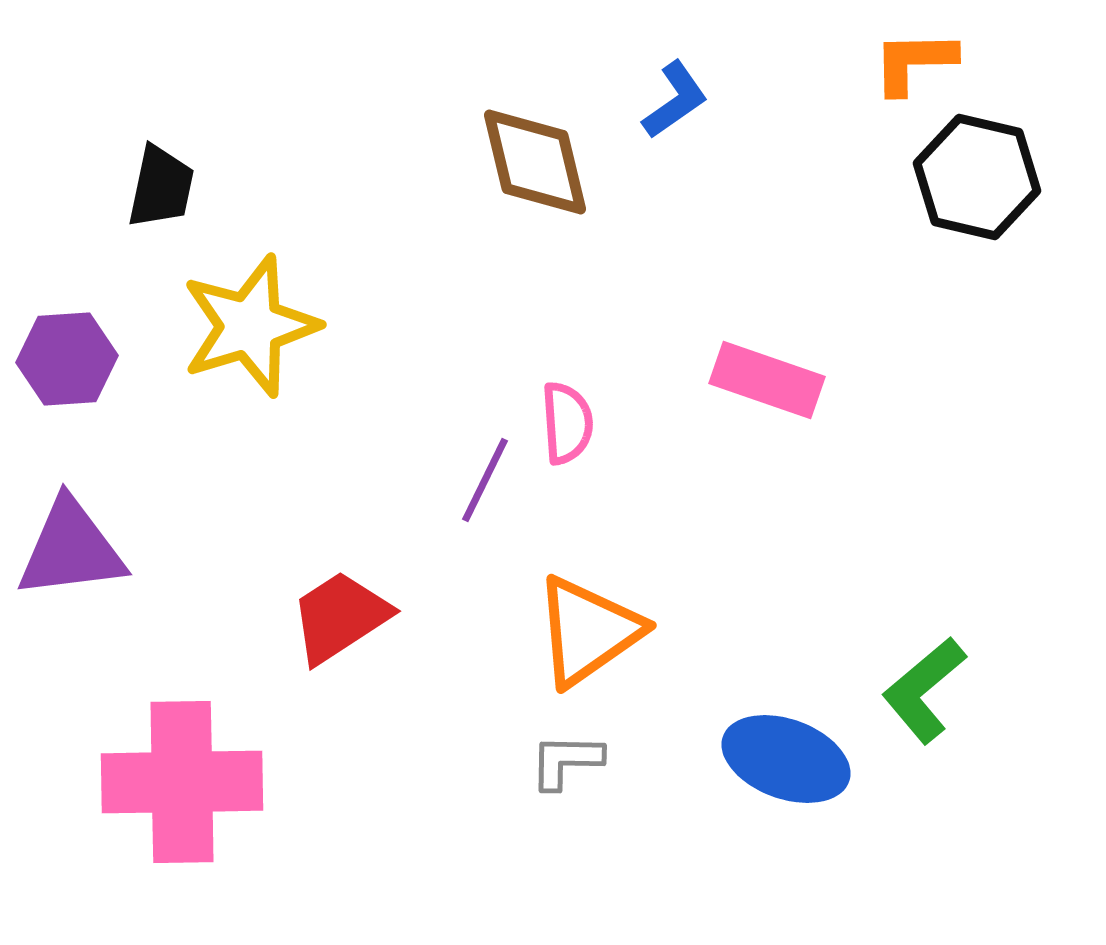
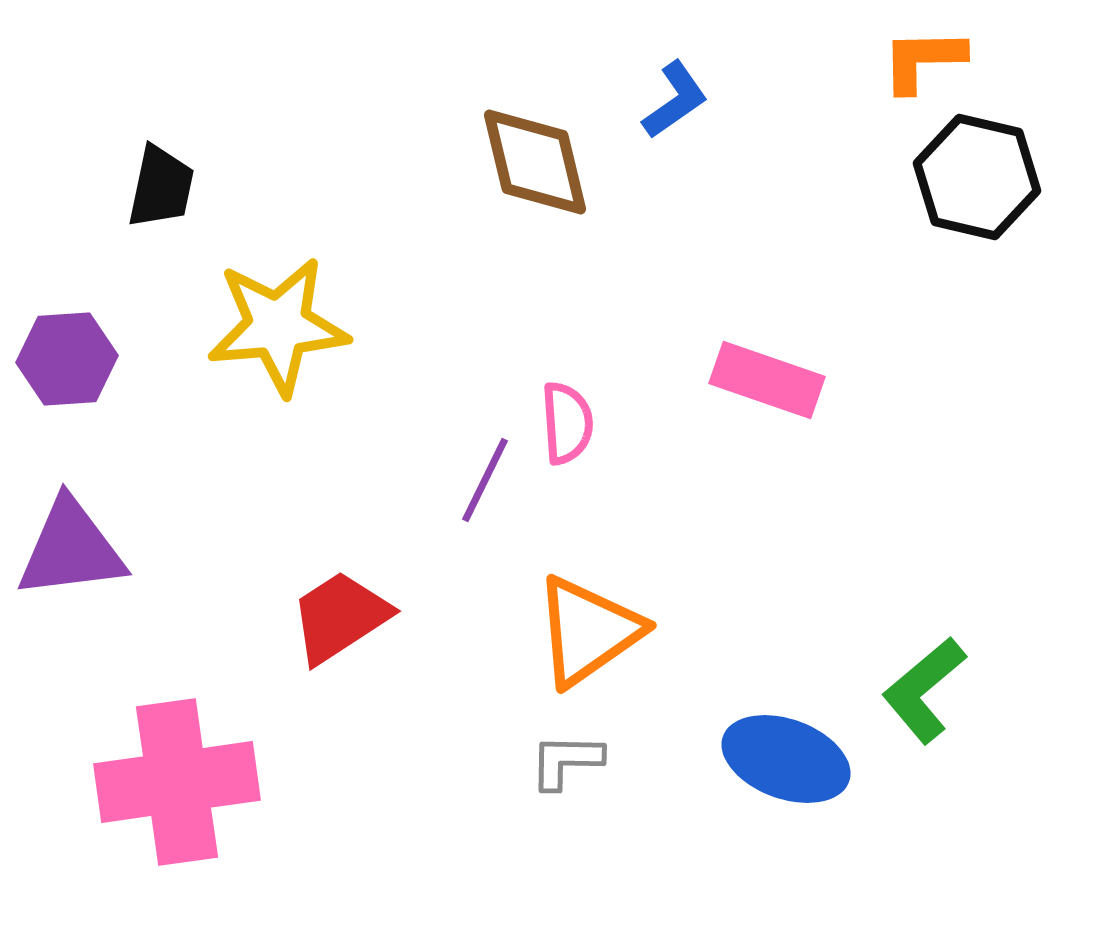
orange L-shape: moved 9 px right, 2 px up
yellow star: moved 28 px right; rotated 12 degrees clockwise
pink cross: moved 5 px left; rotated 7 degrees counterclockwise
